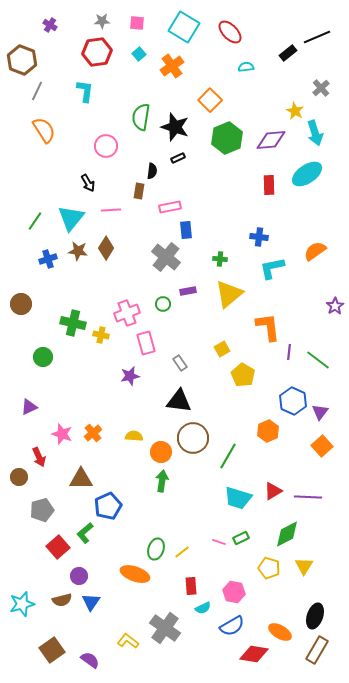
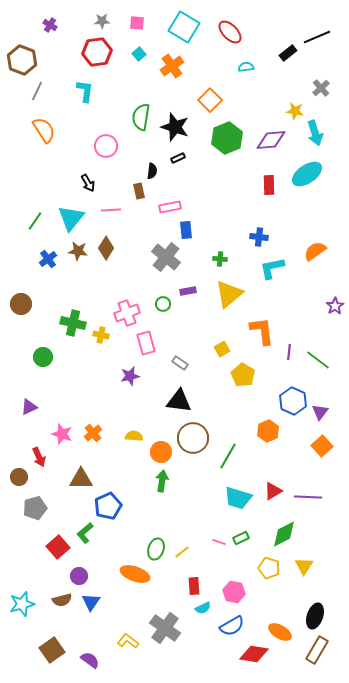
yellow star at (295, 111): rotated 18 degrees counterclockwise
brown rectangle at (139, 191): rotated 21 degrees counterclockwise
blue cross at (48, 259): rotated 18 degrees counterclockwise
orange L-shape at (268, 327): moved 6 px left, 4 px down
gray rectangle at (180, 363): rotated 21 degrees counterclockwise
gray pentagon at (42, 510): moved 7 px left, 2 px up
green diamond at (287, 534): moved 3 px left
red rectangle at (191, 586): moved 3 px right
